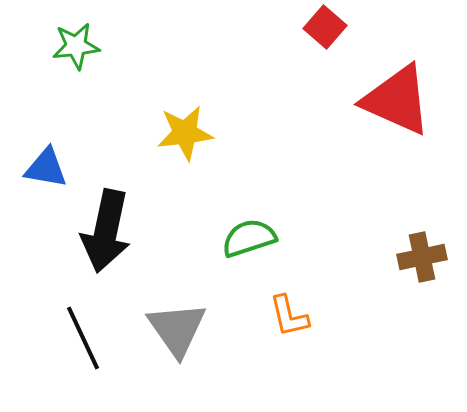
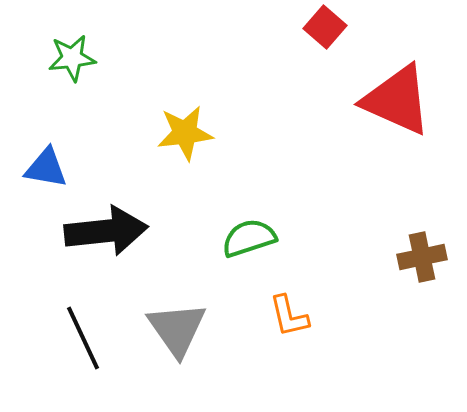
green star: moved 4 px left, 12 px down
black arrow: rotated 108 degrees counterclockwise
